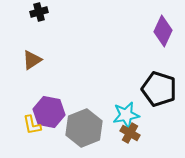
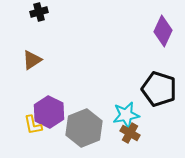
purple hexagon: rotated 16 degrees clockwise
yellow L-shape: moved 1 px right
